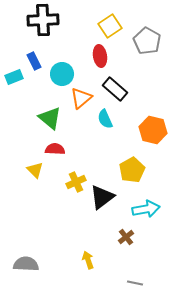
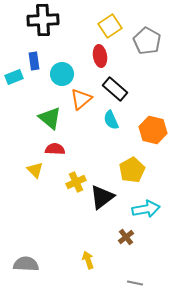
blue rectangle: rotated 18 degrees clockwise
orange triangle: moved 1 px down
cyan semicircle: moved 6 px right, 1 px down
